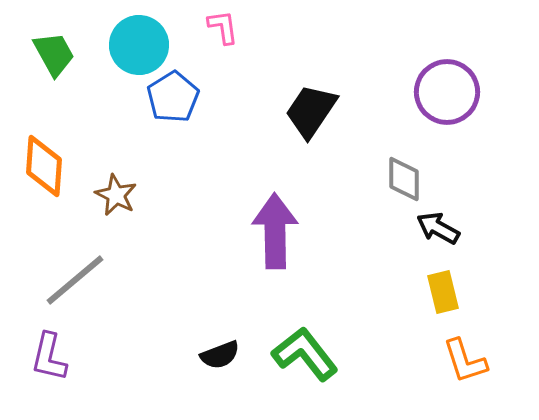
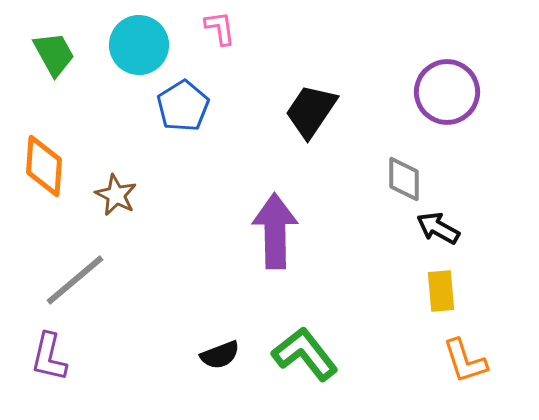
pink L-shape: moved 3 px left, 1 px down
blue pentagon: moved 10 px right, 9 px down
yellow rectangle: moved 2 px left, 1 px up; rotated 9 degrees clockwise
